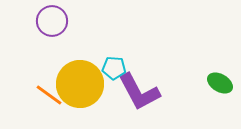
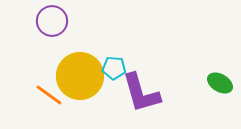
yellow circle: moved 8 px up
purple L-shape: moved 2 px right, 1 px down; rotated 12 degrees clockwise
